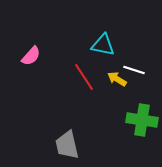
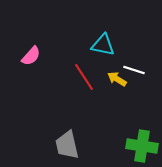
green cross: moved 26 px down
